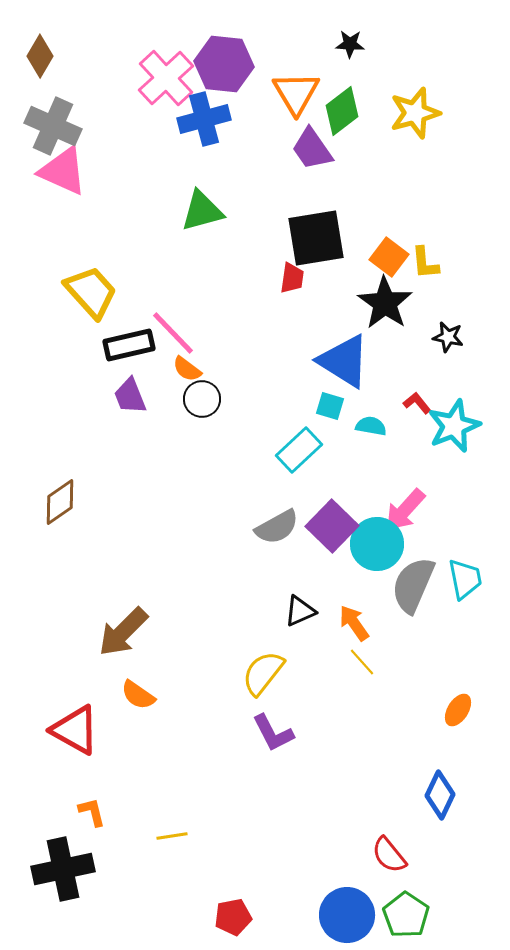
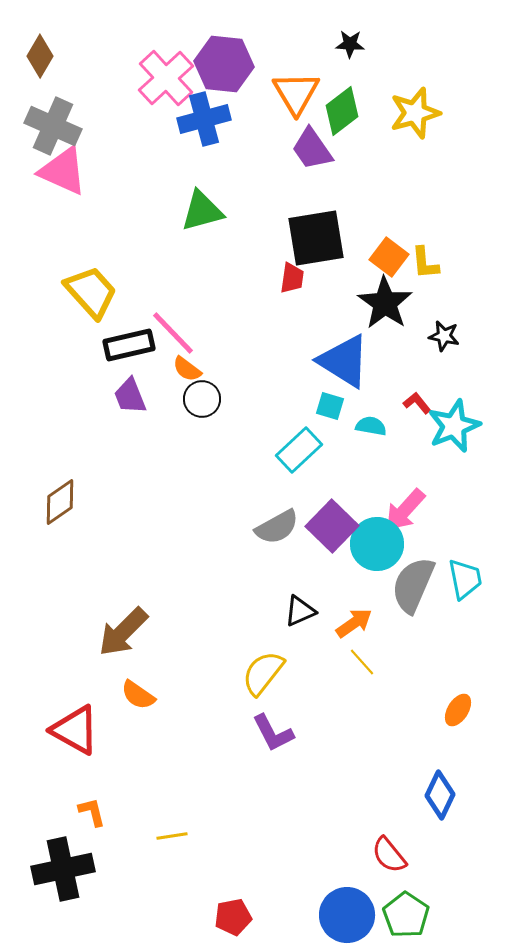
black star at (448, 337): moved 4 px left, 1 px up
orange arrow at (354, 623): rotated 90 degrees clockwise
